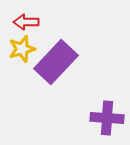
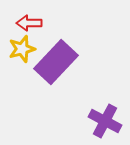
red arrow: moved 3 px right, 1 px down
purple cross: moved 2 px left, 3 px down; rotated 24 degrees clockwise
